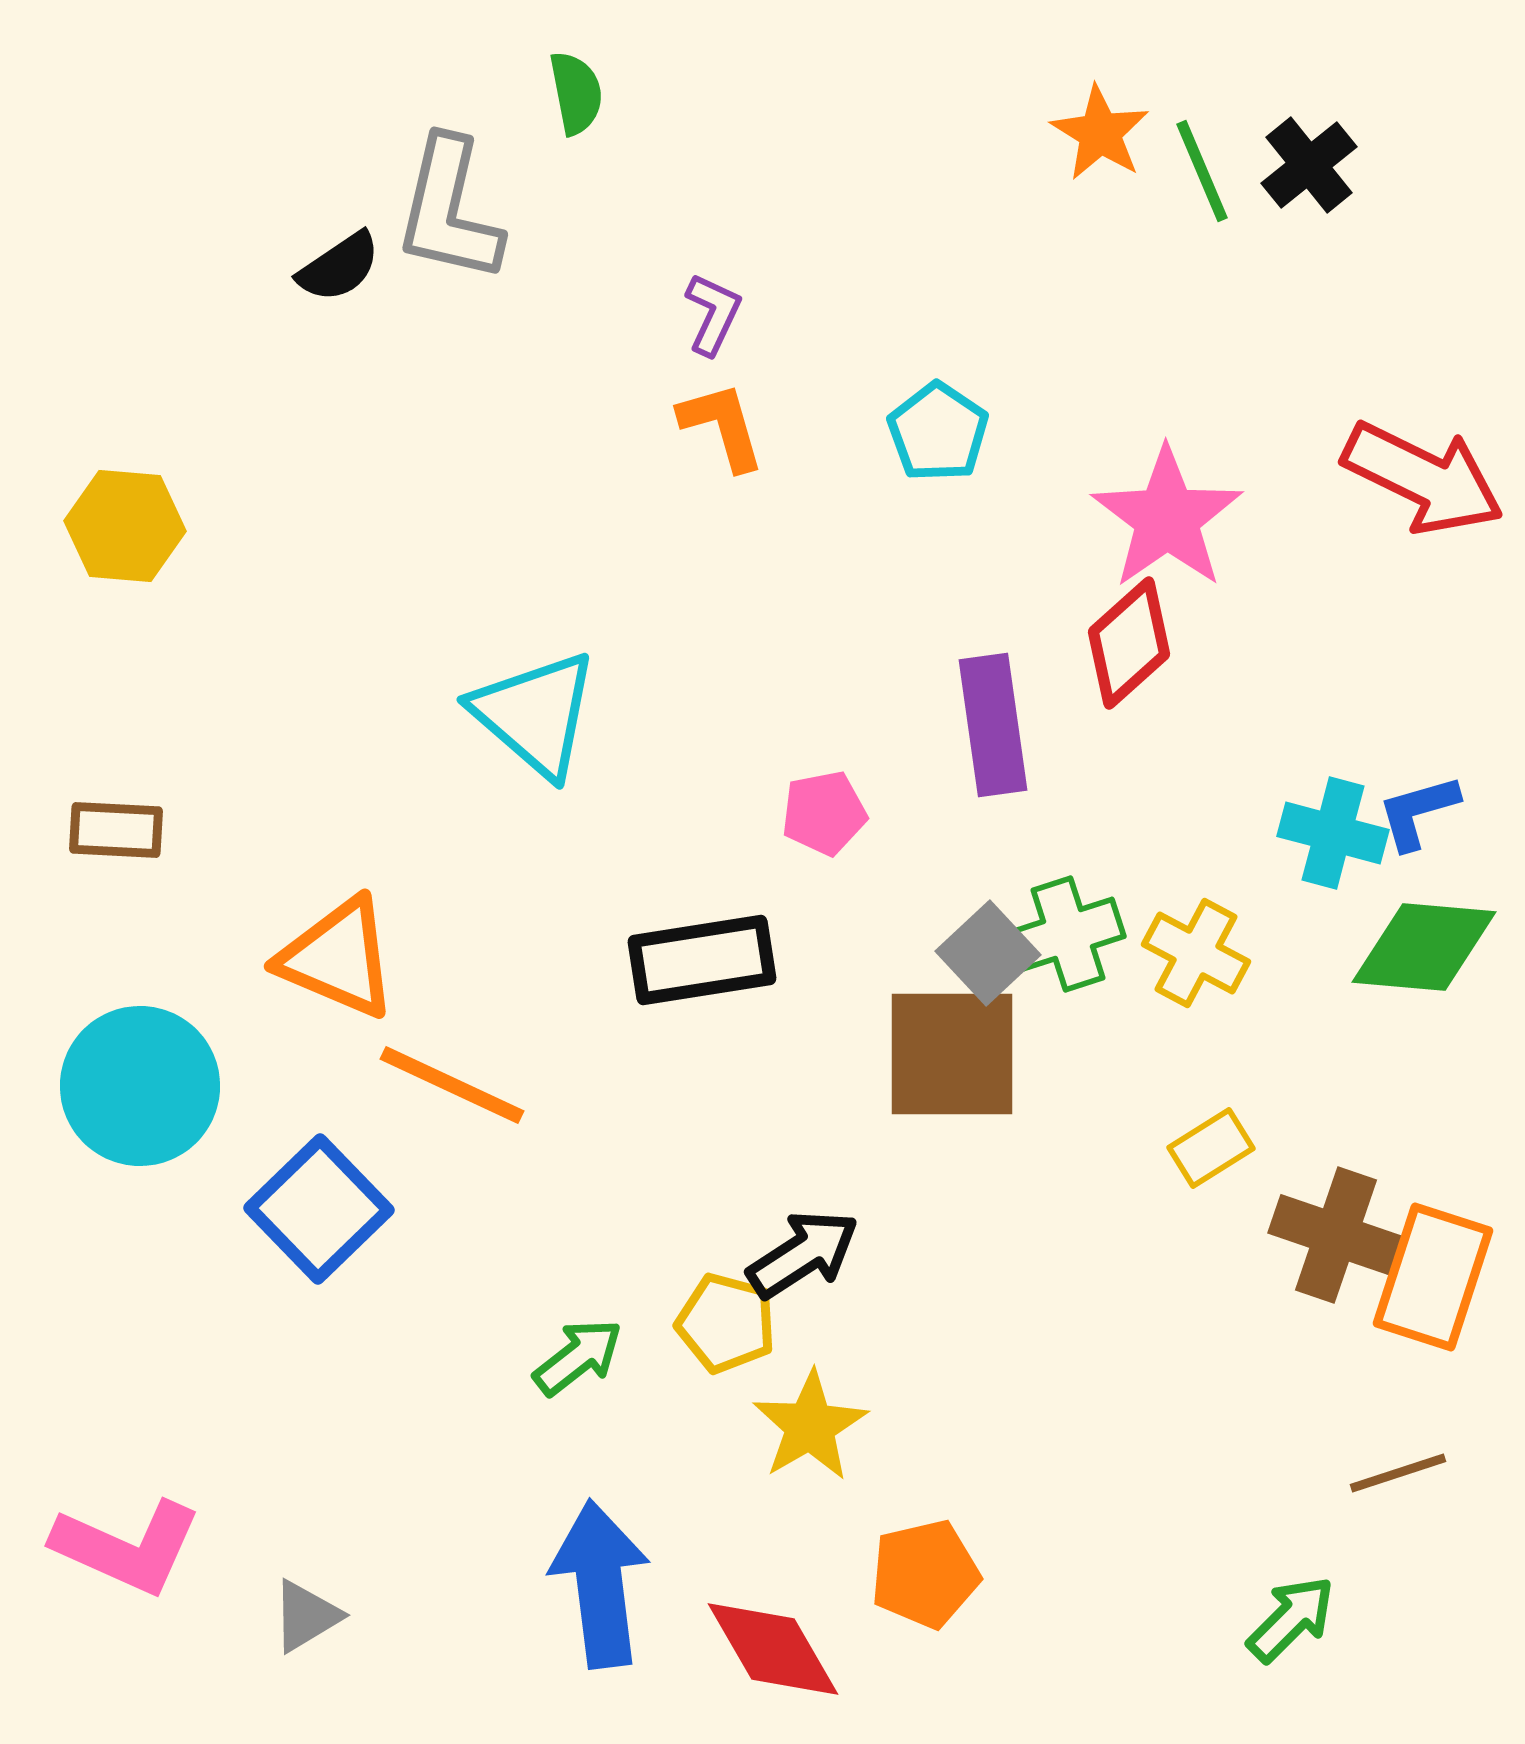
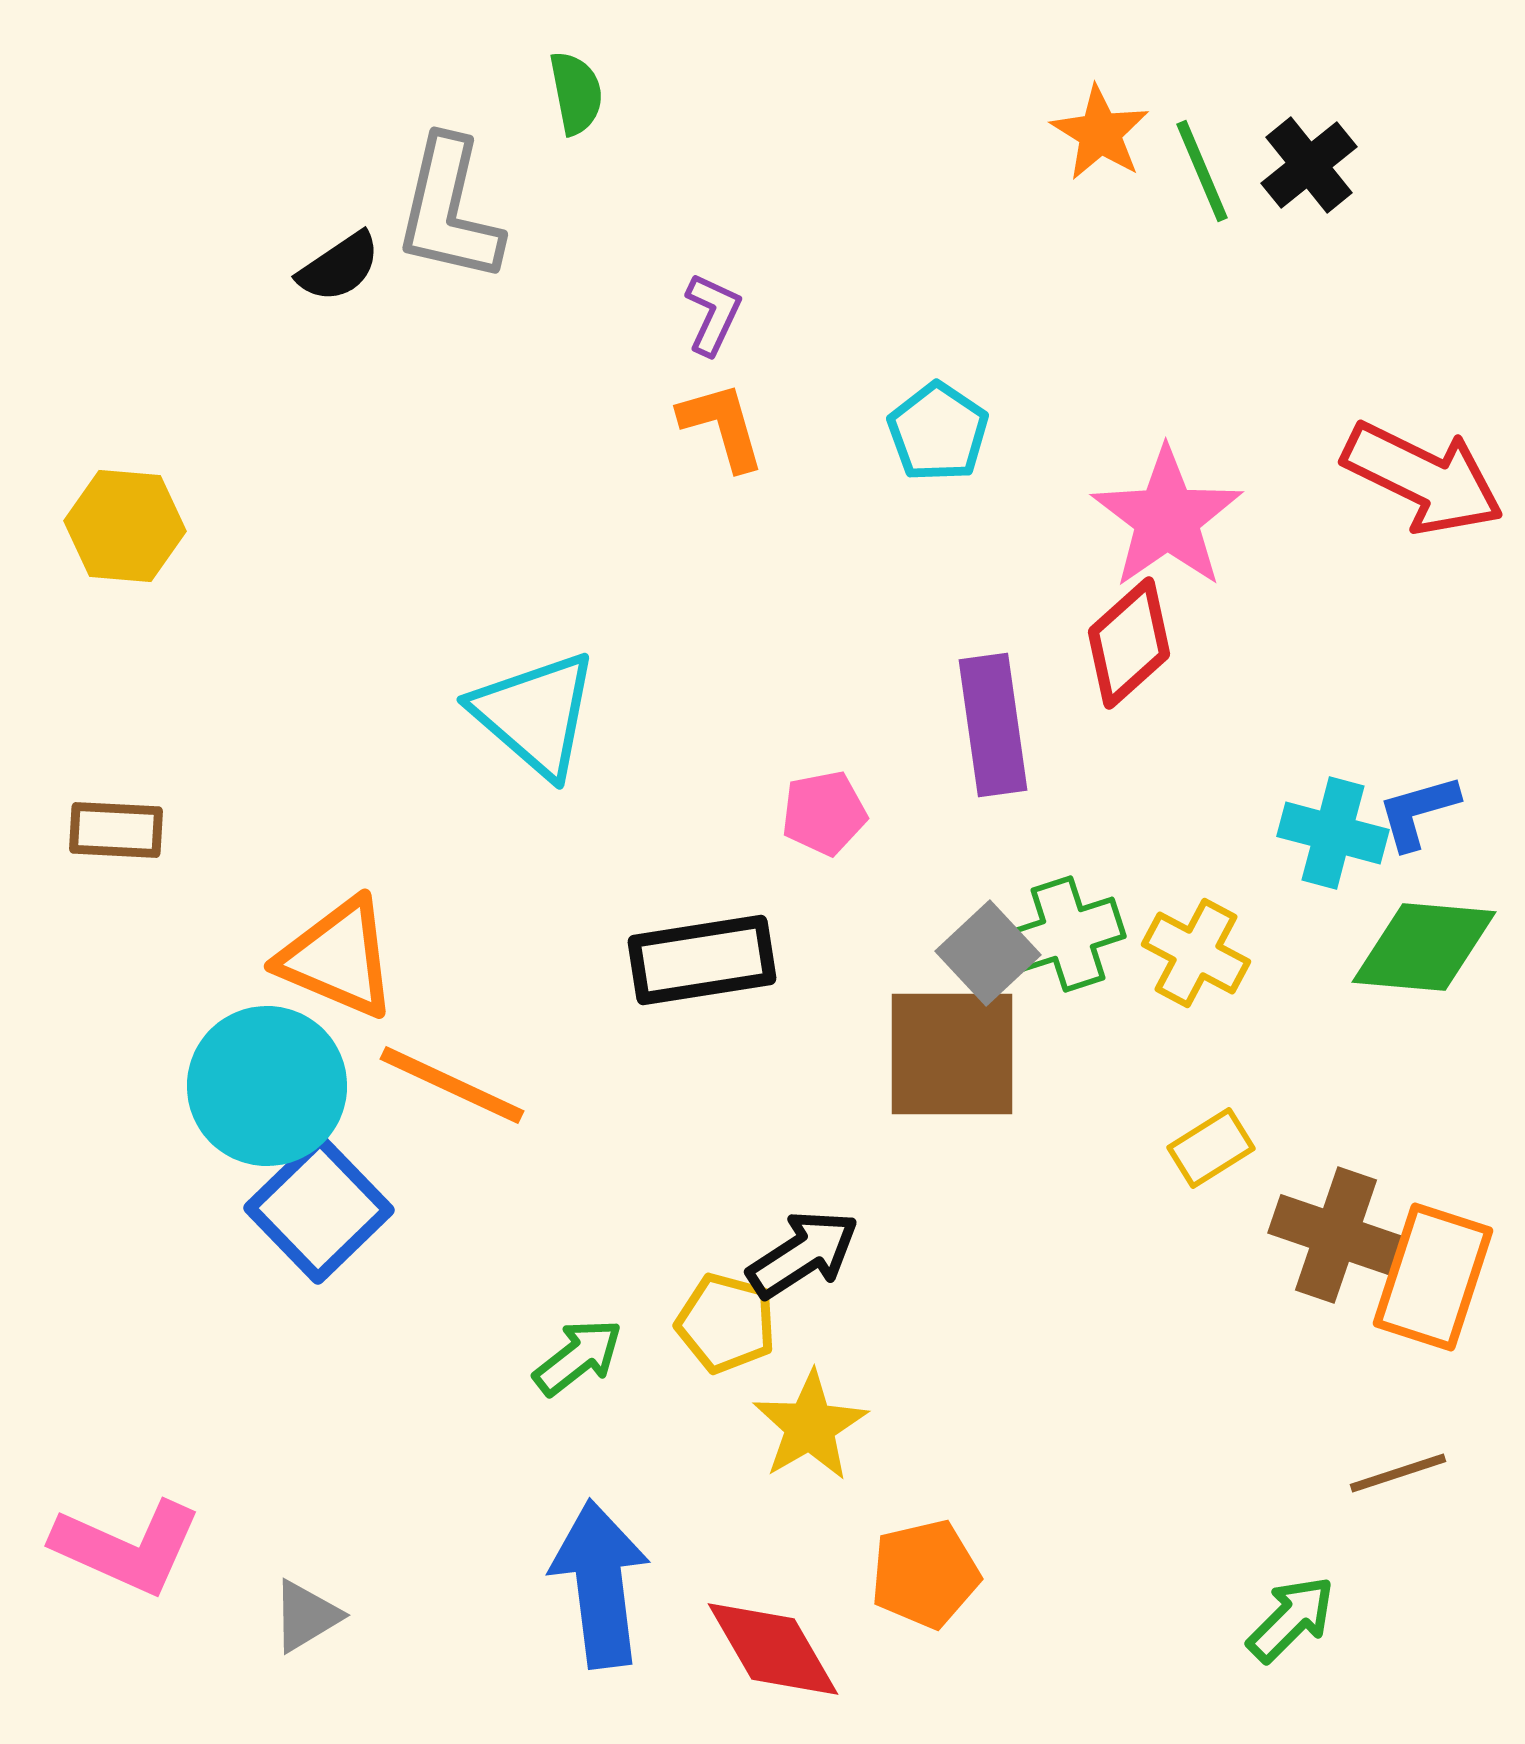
cyan circle at (140, 1086): moved 127 px right
